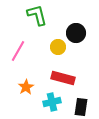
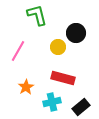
black rectangle: rotated 42 degrees clockwise
